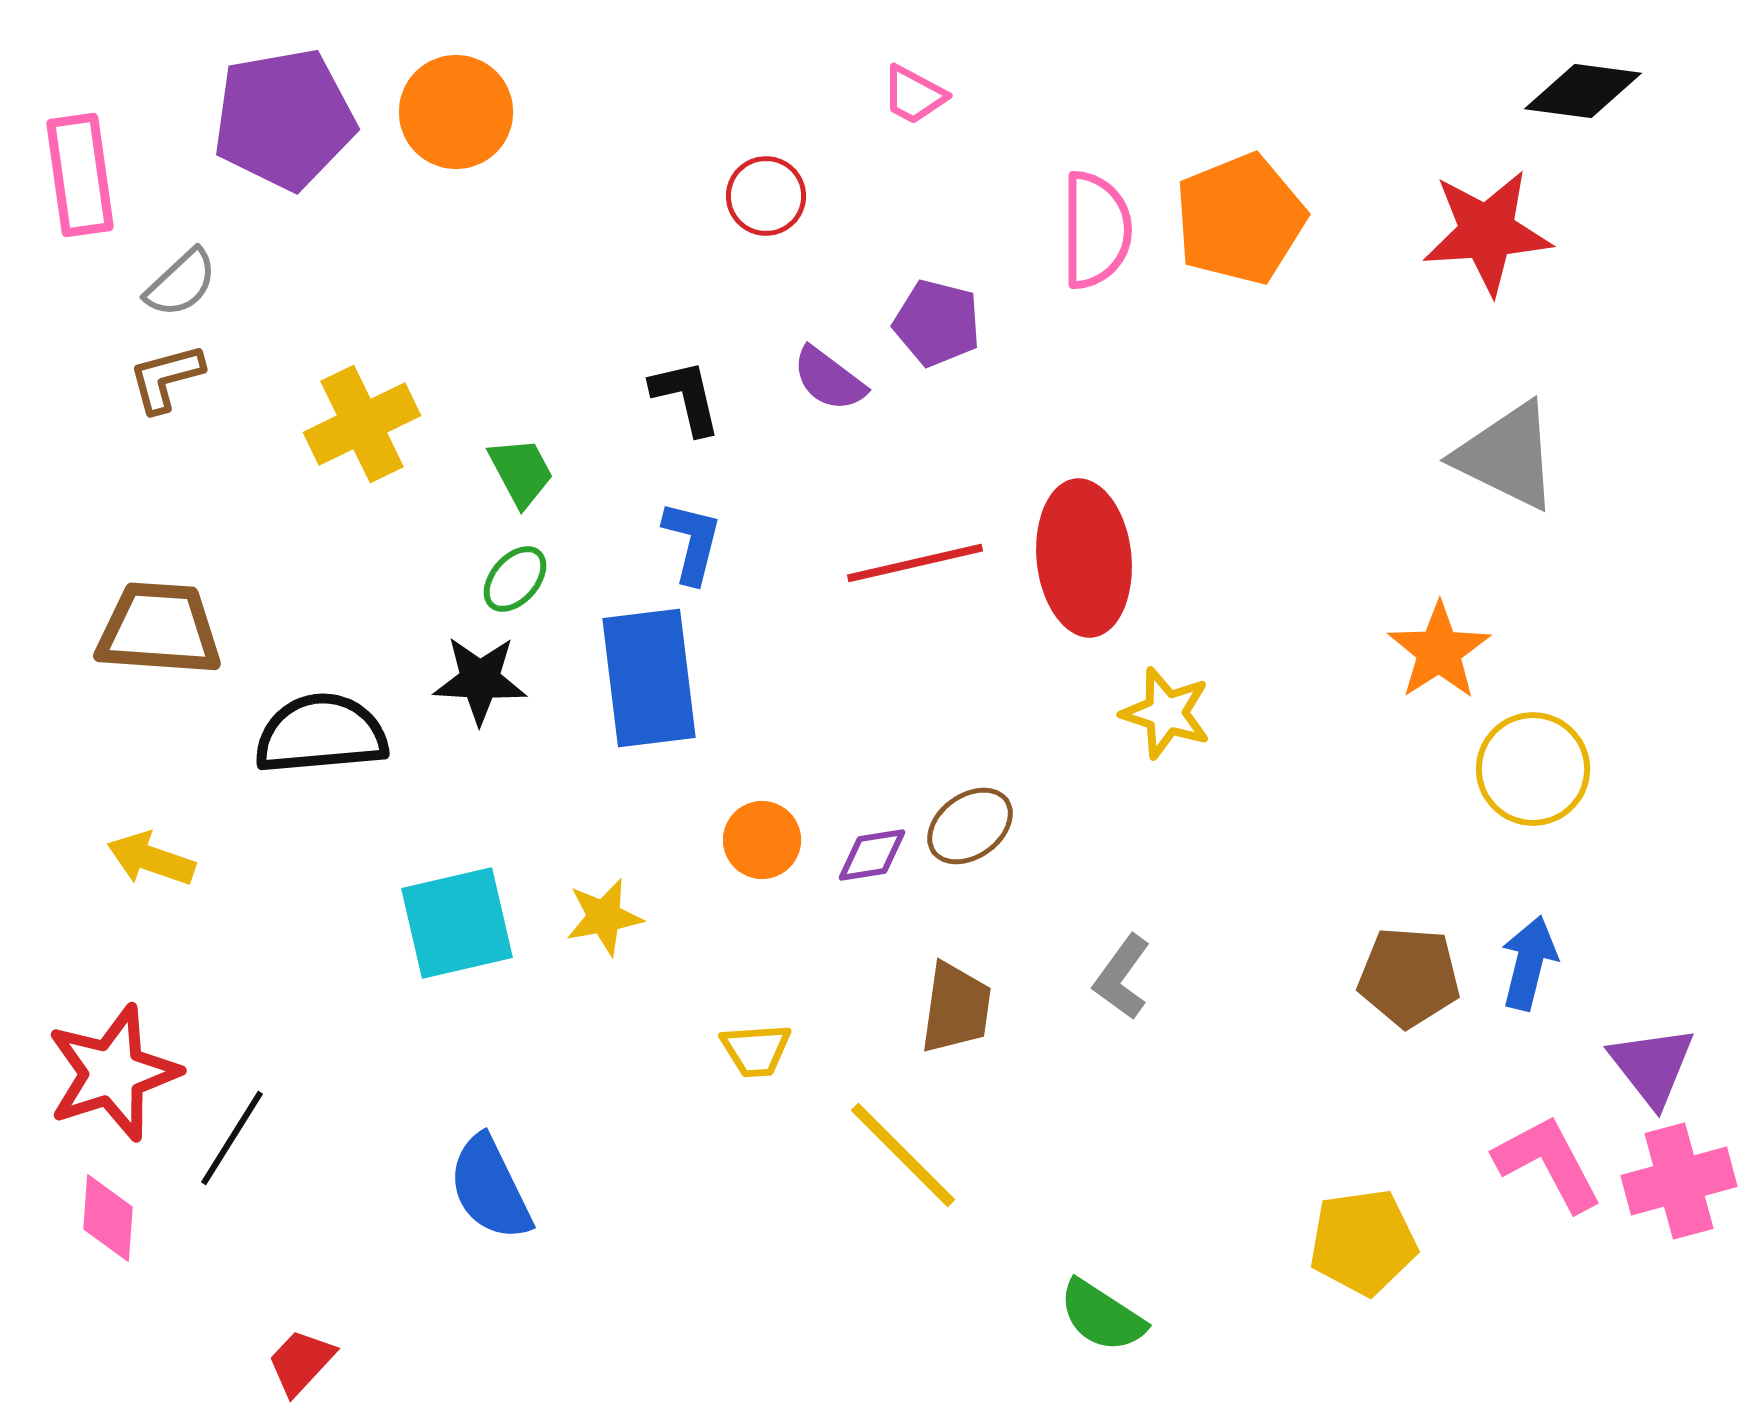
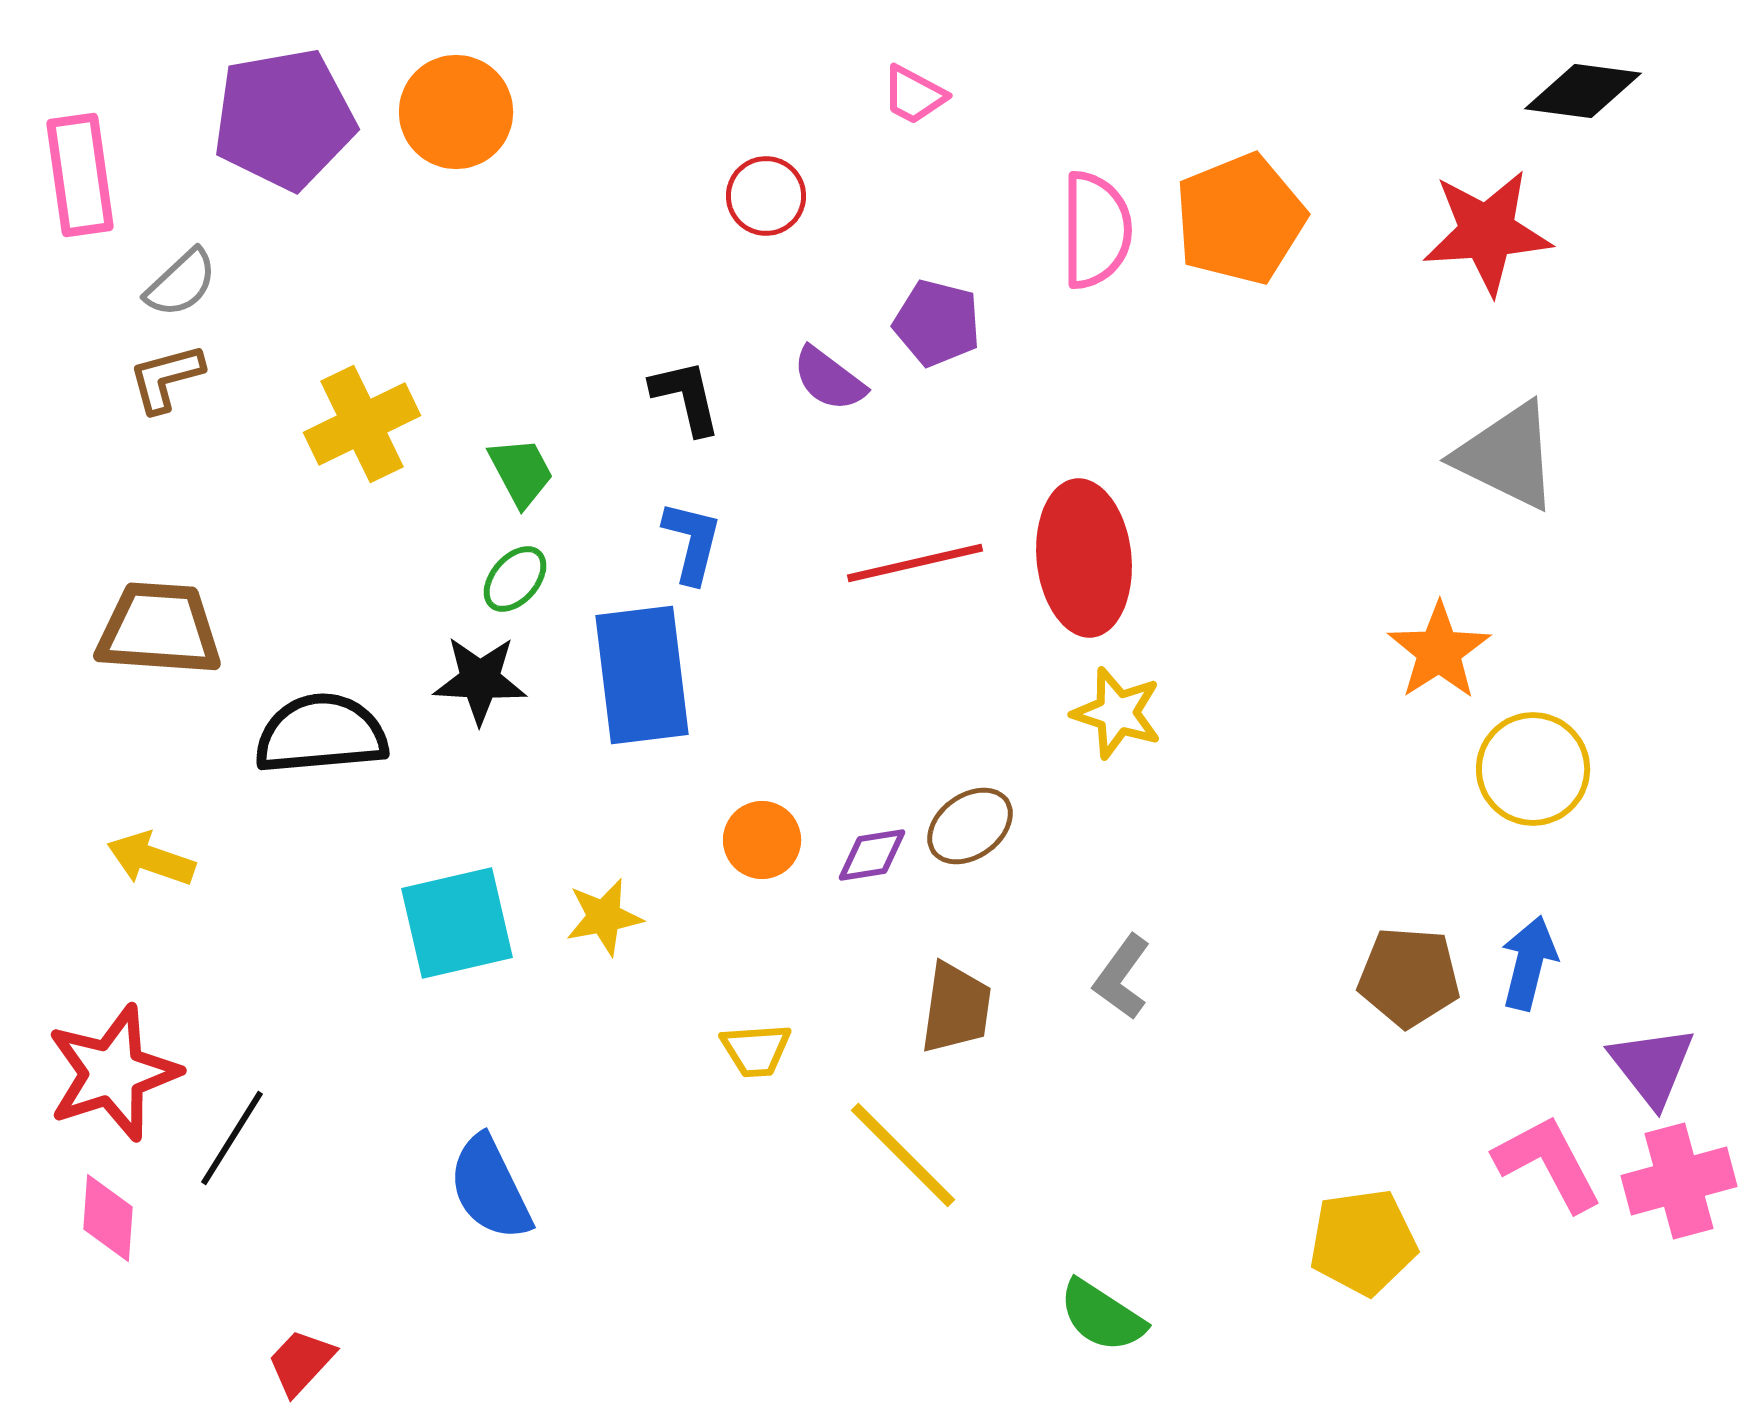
blue rectangle at (649, 678): moved 7 px left, 3 px up
yellow star at (1166, 713): moved 49 px left
